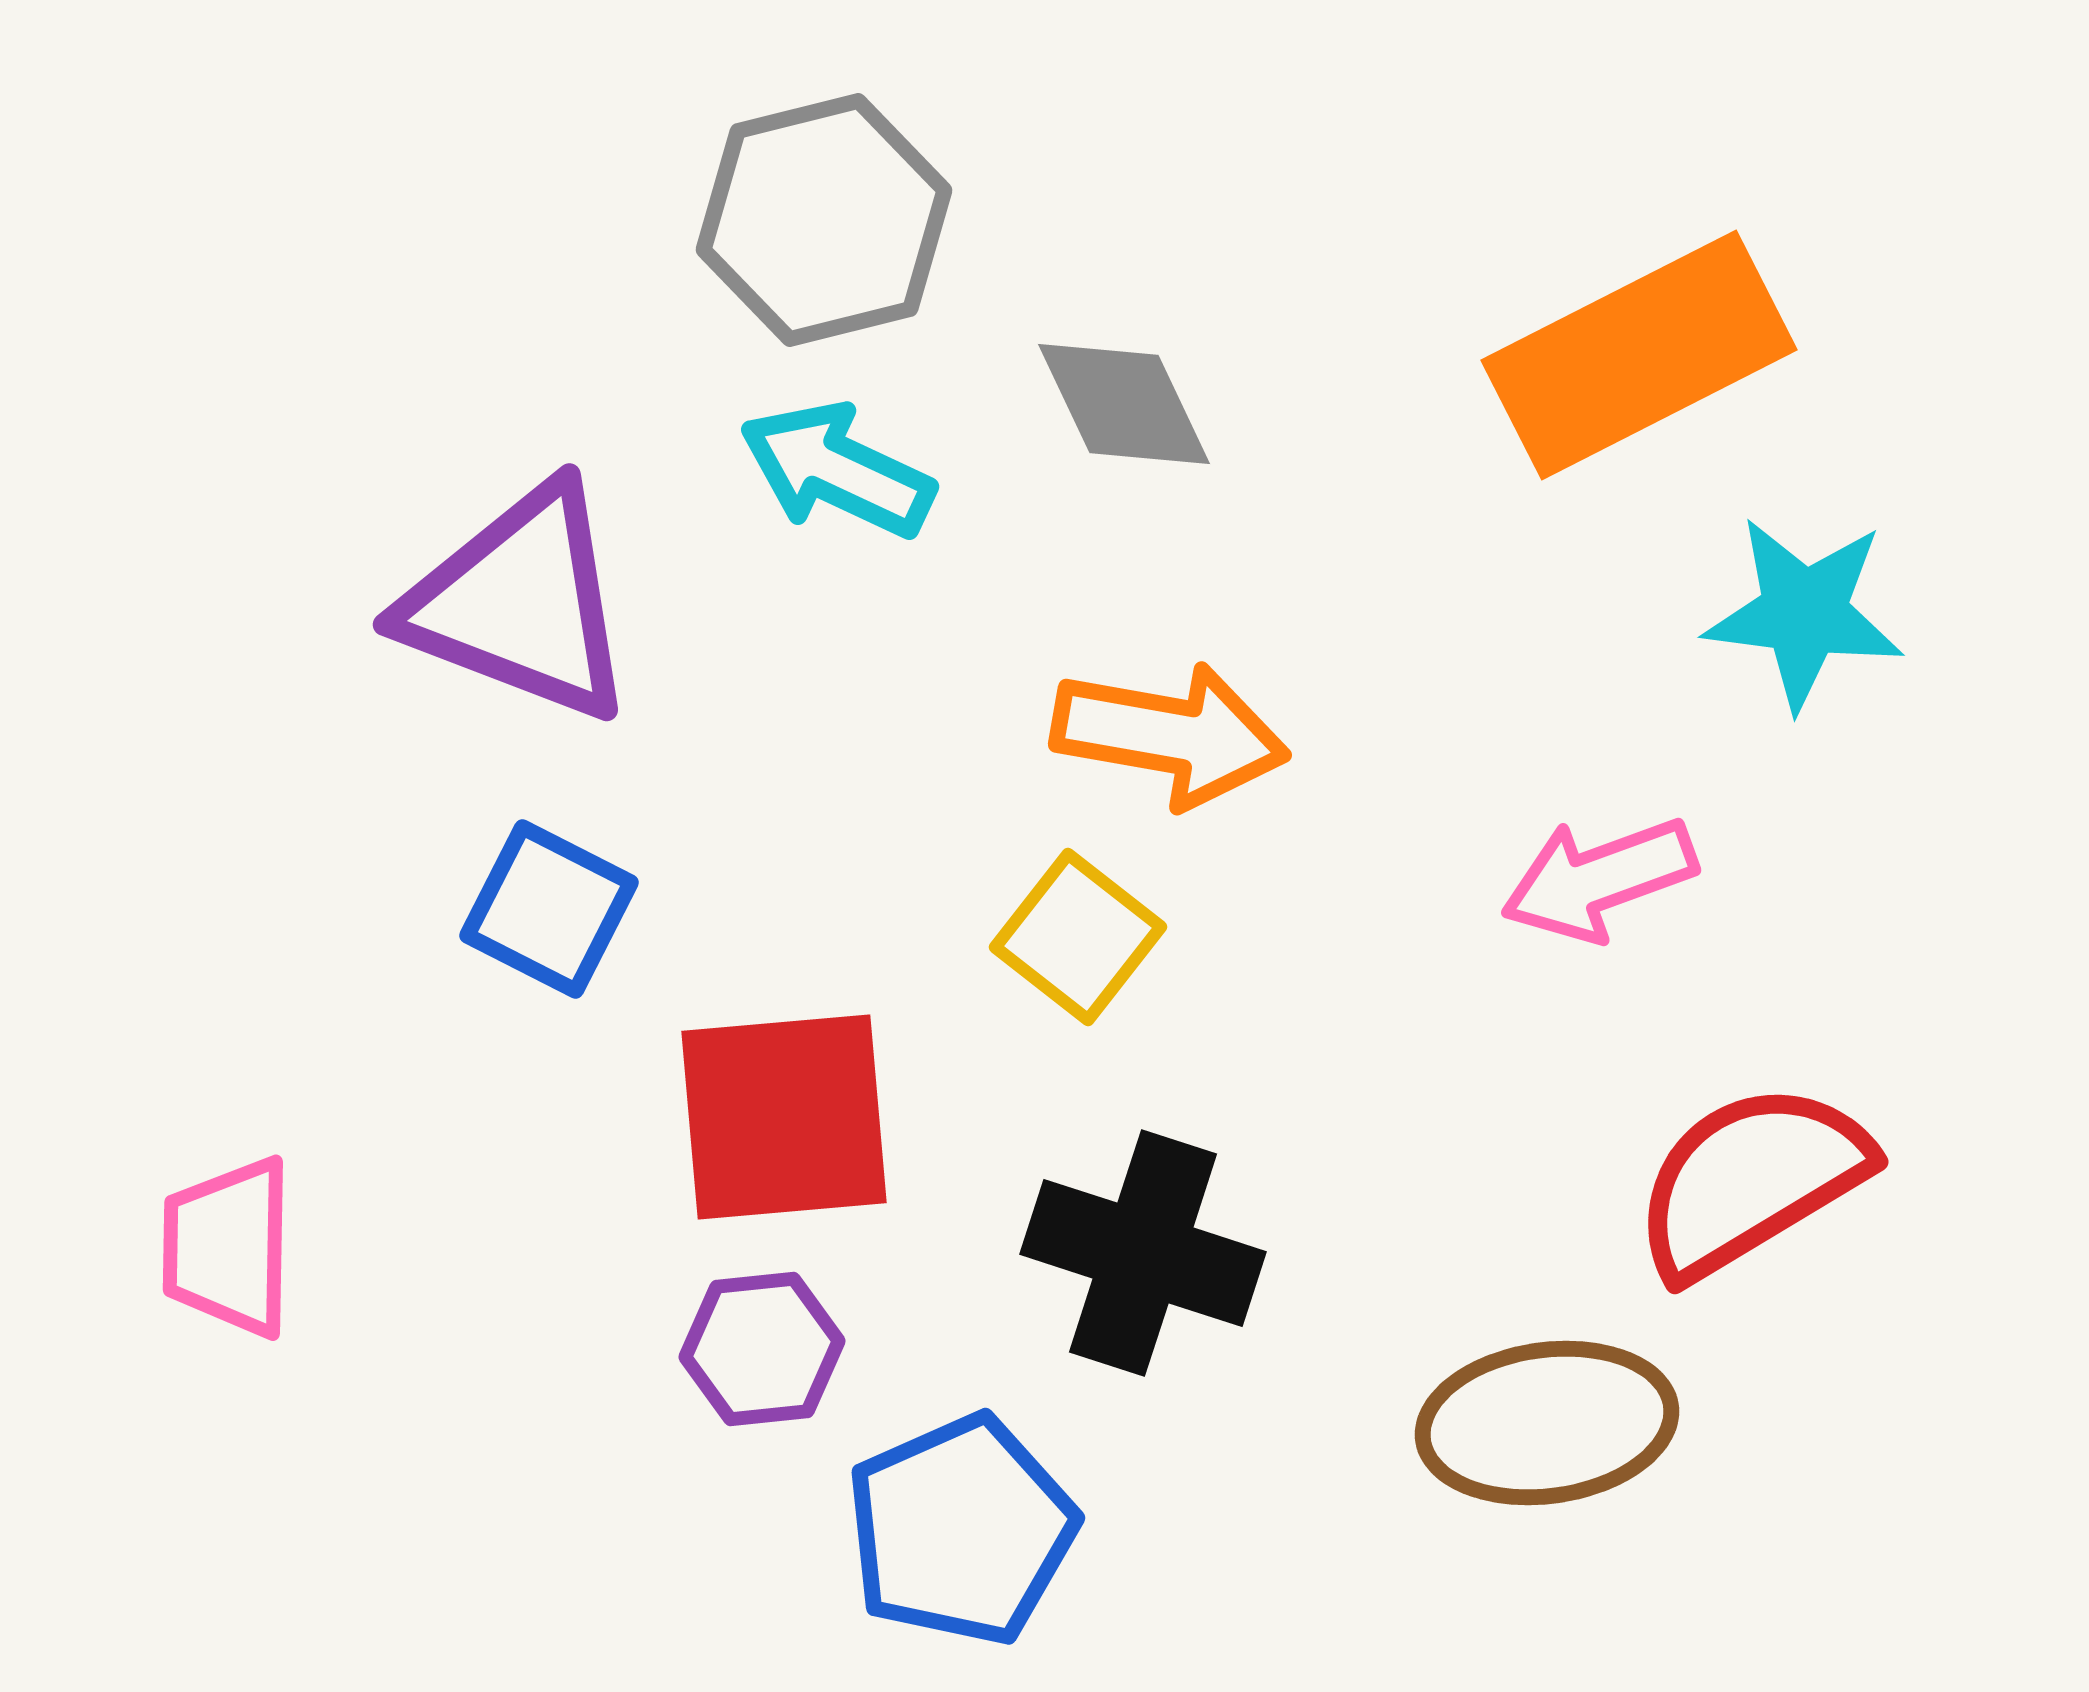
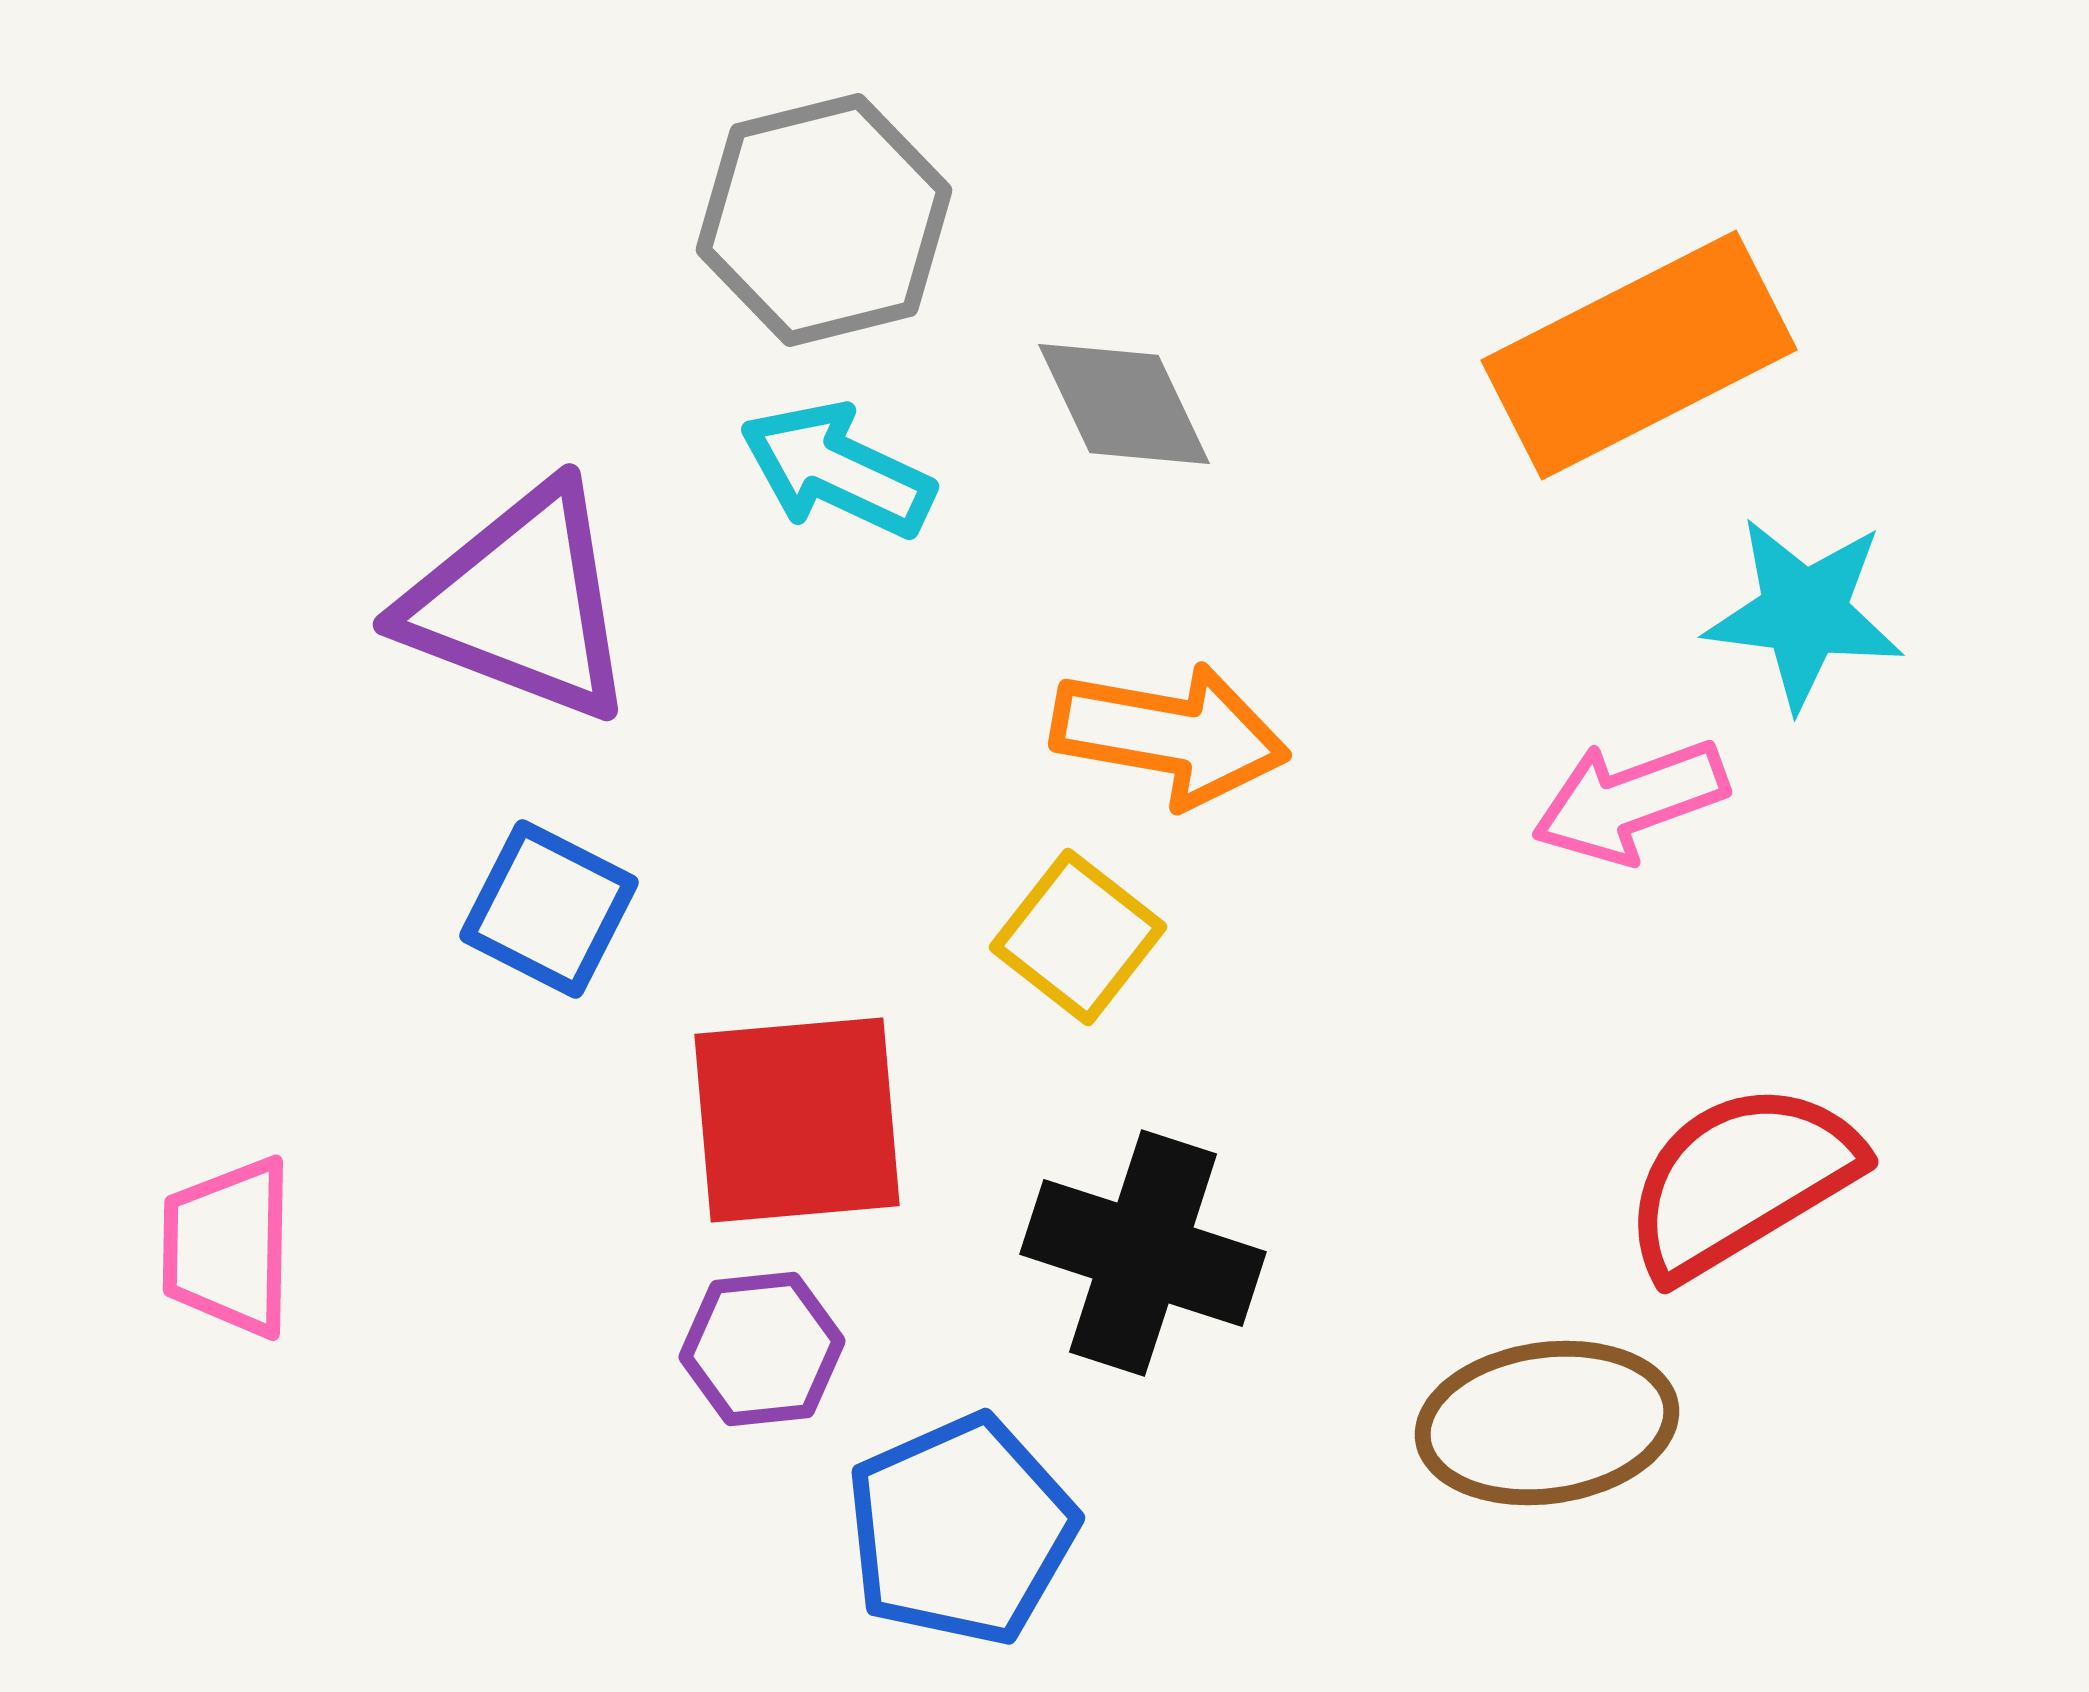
pink arrow: moved 31 px right, 78 px up
red square: moved 13 px right, 3 px down
red semicircle: moved 10 px left
